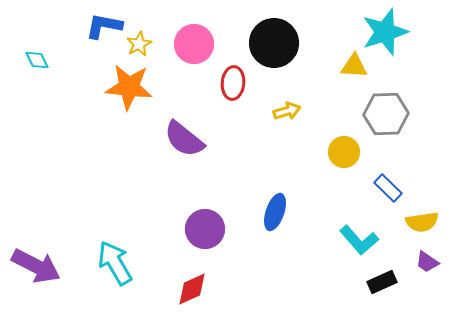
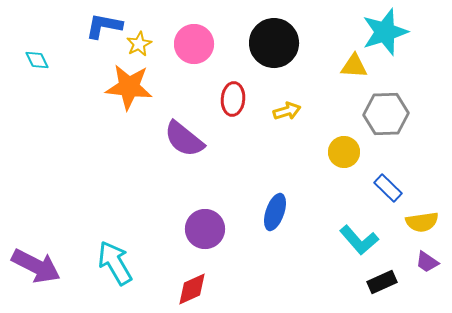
red ellipse: moved 16 px down
